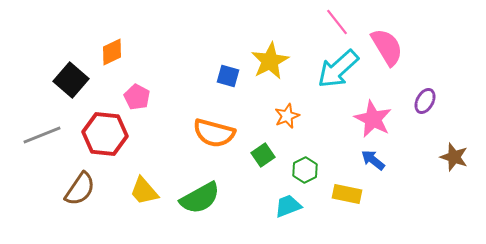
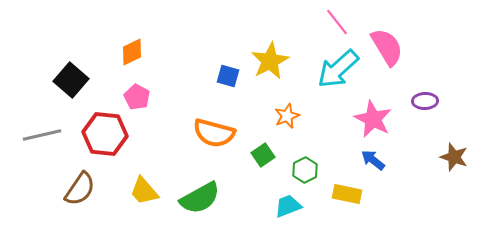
orange diamond: moved 20 px right
purple ellipse: rotated 60 degrees clockwise
gray line: rotated 9 degrees clockwise
